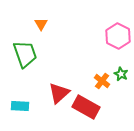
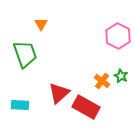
green star: moved 2 px down
cyan rectangle: moved 1 px up
